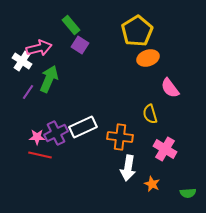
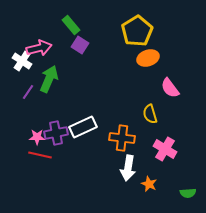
purple cross: rotated 15 degrees clockwise
orange cross: moved 2 px right, 1 px down
orange star: moved 3 px left
